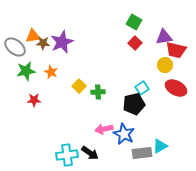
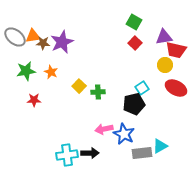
gray ellipse: moved 10 px up
black arrow: rotated 36 degrees counterclockwise
